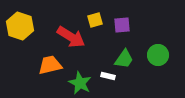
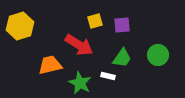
yellow square: moved 1 px down
yellow hexagon: rotated 24 degrees clockwise
red arrow: moved 8 px right, 8 px down
green trapezoid: moved 2 px left, 1 px up
